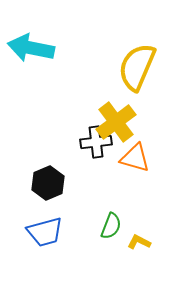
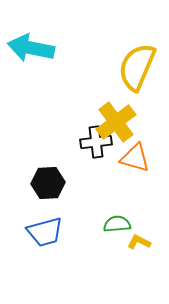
black hexagon: rotated 20 degrees clockwise
green semicircle: moved 6 px right, 2 px up; rotated 116 degrees counterclockwise
